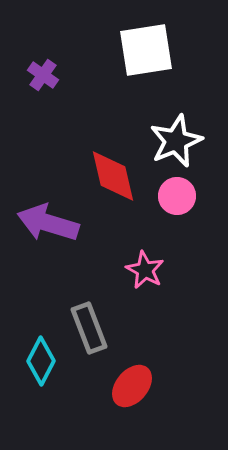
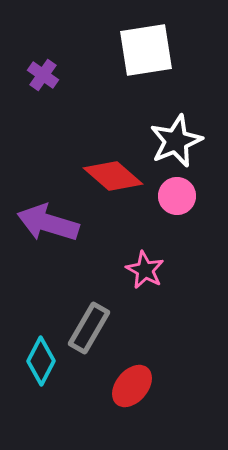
red diamond: rotated 36 degrees counterclockwise
gray rectangle: rotated 51 degrees clockwise
